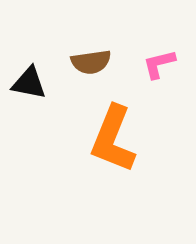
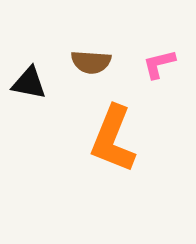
brown semicircle: rotated 12 degrees clockwise
